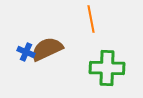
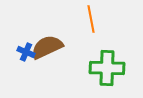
brown semicircle: moved 2 px up
